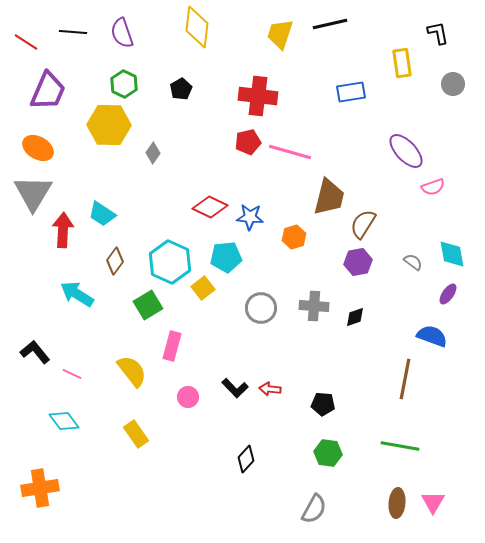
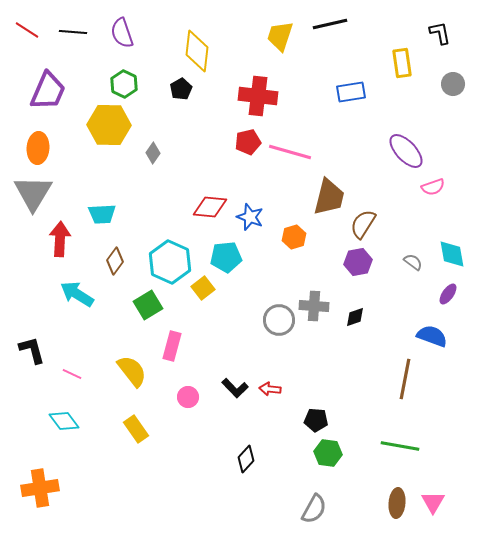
yellow diamond at (197, 27): moved 24 px down
black L-shape at (438, 33): moved 2 px right
yellow trapezoid at (280, 34): moved 2 px down
red line at (26, 42): moved 1 px right, 12 px up
orange ellipse at (38, 148): rotated 64 degrees clockwise
red diamond at (210, 207): rotated 20 degrees counterclockwise
cyan trapezoid at (102, 214): rotated 36 degrees counterclockwise
blue star at (250, 217): rotated 16 degrees clockwise
red arrow at (63, 230): moved 3 px left, 9 px down
gray circle at (261, 308): moved 18 px right, 12 px down
black L-shape at (35, 352): moved 3 px left, 2 px up; rotated 24 degrees clockwise
black pentagon at (323, 404): moved 7 px left, 16 px down
yellow rectangle at (136, 434): moved 5 px up
